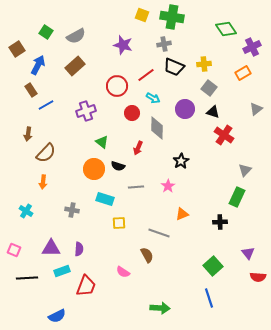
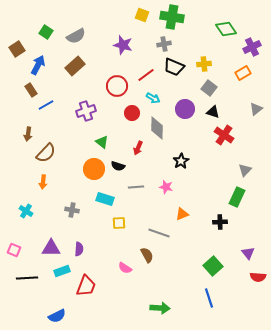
pink star at (168, 186): moved 2 px left, 1 px down; rotated 24 degrees counterclockwise
pink semicircle at (123, 272): moved 2 px right, 4 px up
